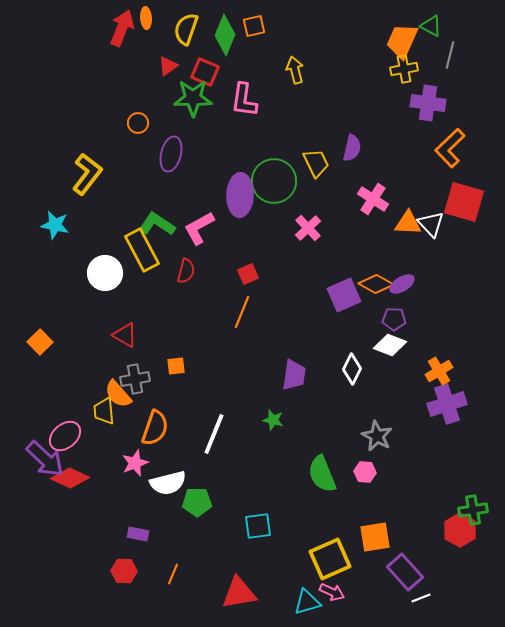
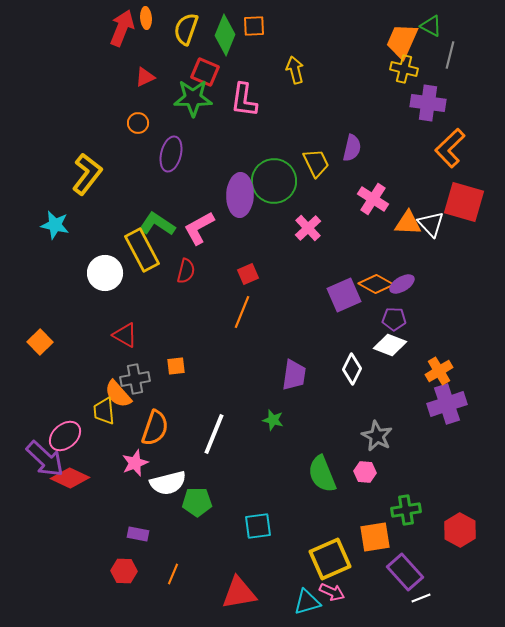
orange square at (254, 26): rotated 10 degrees clockwise
red triangle at (168, 66): moved 23 px left, 11 px down; rotated 10 degrees clockwise
yellow cross at (404, 69): rotated 24 degrees clockwise
green cross at (473, 510): moved 67 px left
